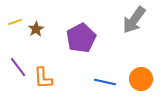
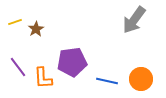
purple pentagon: moved 9 px left, 24 px down; rotated 20 degrees clockwise
blue line: moved 2 px right, 1 px up
